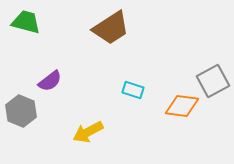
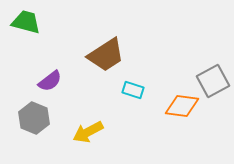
brown trapezoid: moved 5 px left, 27 px down
gray hexagon: moved 13 px right, 7 px down
